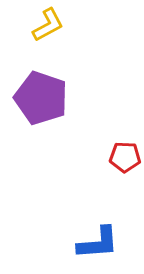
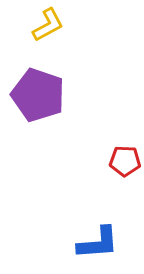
purple pentagon: moved 3 px left, 3 px up
red pentagon: moved 4 px down
